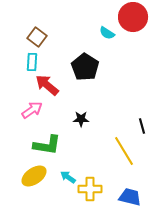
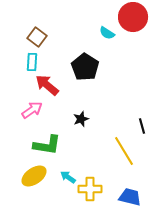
black star: rotated 21 degrees counterclockwise
